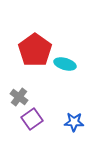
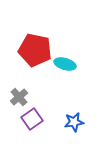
red pentagon: rotated 24 degrees counterclockwise
gray cross: rotated 12 degrees clockwise
blue star: rotated 12 degrees counterclockwise
